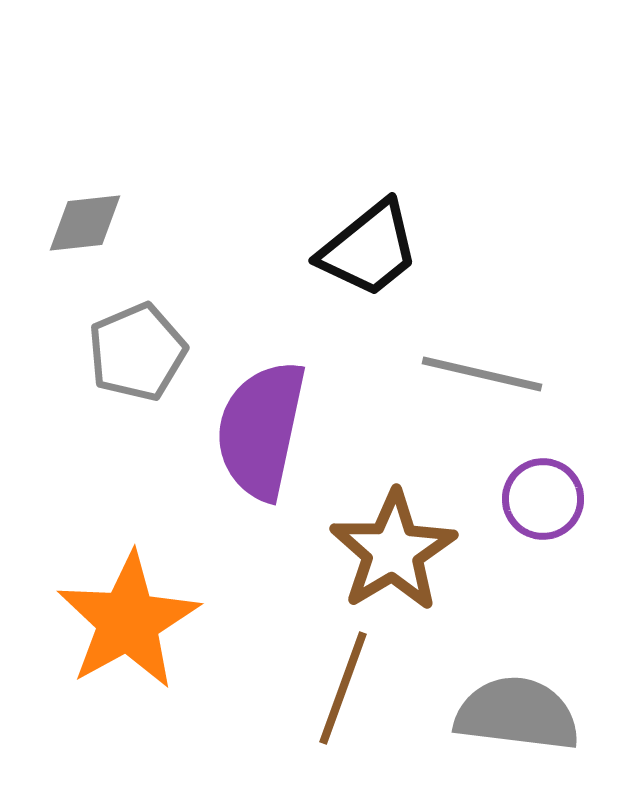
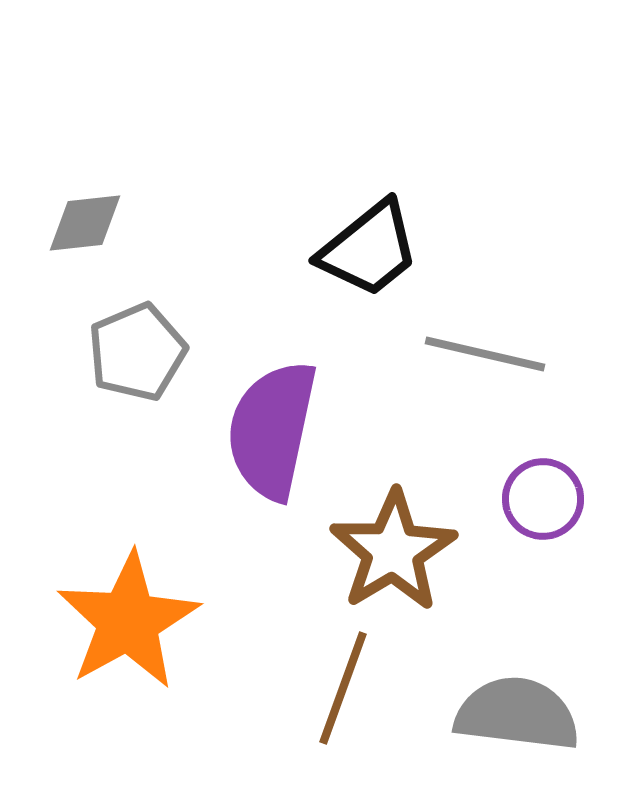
gray line: moved 3 px right, 20 px up
purple semicircle: moved 11 px right
